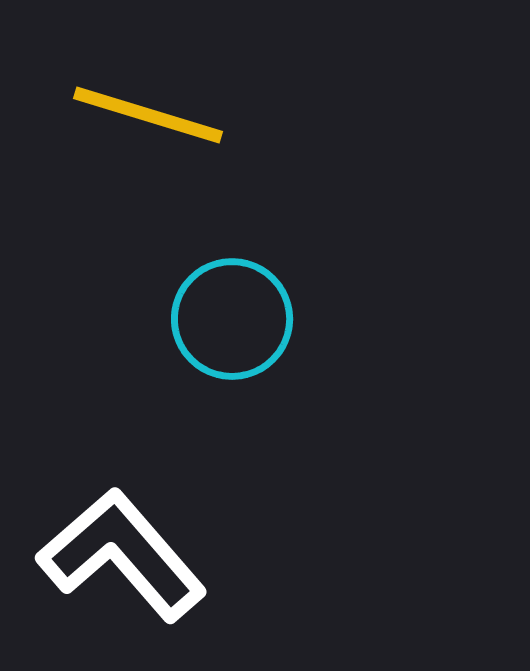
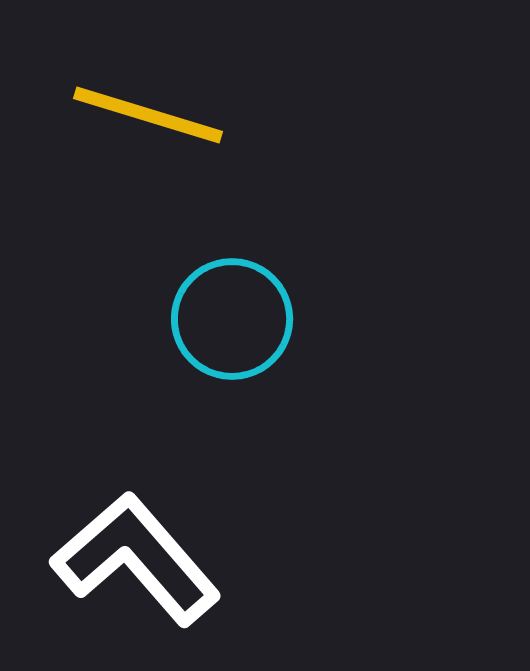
white L-shape: moved 14 px right, 4 px down
